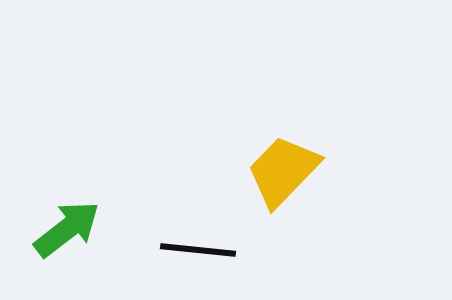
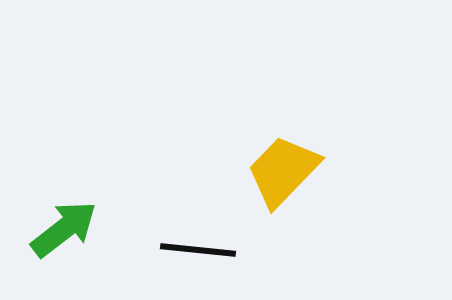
green arrow: moved 3 px left
